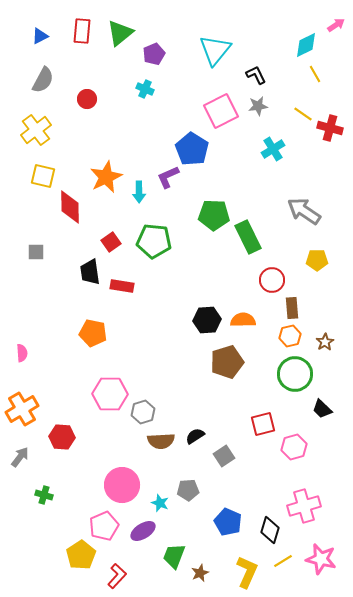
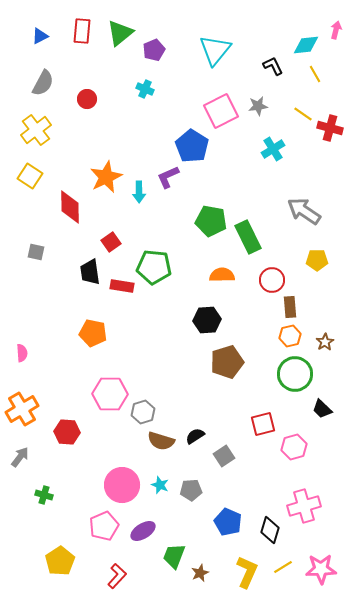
pink arrow at (336, 25): moved 5 px down; rotated 42 degrees counterclockwise
cyan diamond at (306, 45): rotated 20 degrees clockwise
purple pentagon at (154, 54): moved 4 px up
black L-shape at (256, 75): moved 17 px right, 9 px up
gray semicircle at (43, 80): moved 3 px down
blue pentagon at (192, 149): moved 3 px up
yellow square at (43, 176): moved 13 px left; rotated 20 degrees clockwise
green pentagon at (214, 215): moved 3 px left, 6 px down; rotated 8 degrees clockwise
green pentagon at (154, 241): moved 26 px down
gray square at (36, 252): rotated 12 degrees clockwise
brown rectangle at (292, 308): moved 2 px left, 1 px up
orange semicircle at (243, 320): moved 21 px left, 45 px up
red hexagon at (62, 437): moved 5 px right, 5 px up
brown semicircle at (161, 441): rotated 20 degrees clockwise
gray pentagon at (188, 490): moved 3 px right
cyan star at (160, 503): moved 18 px up
yellow pentagon at (81, 555): moved 21 px left, 6 px down
pink star at (321, 559): moved 10 px down; rotated 16 degrees counterclockwise
yellow line at (283, 561): moved 6 px down
